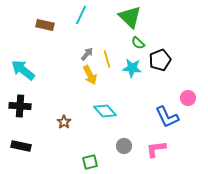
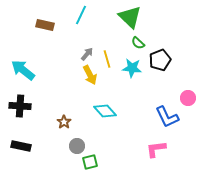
gray circle: moved 47 px left
